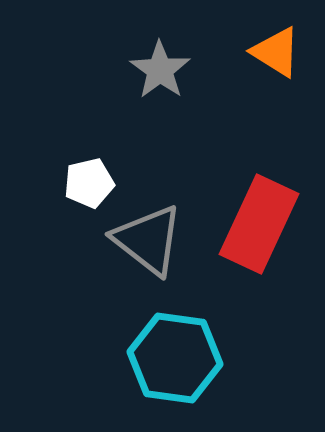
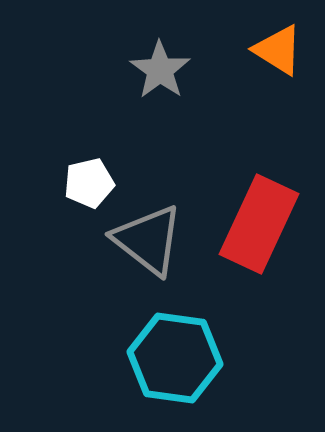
orange triangle: moved 2 px right, 2 px up
